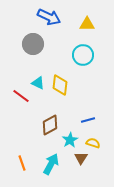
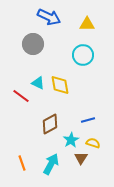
yellow diamond: rotated 15 degrees counterclockwise
brown diamond: moved 1 px up
cyan star: moved 1 px right
